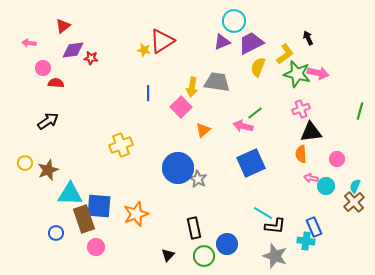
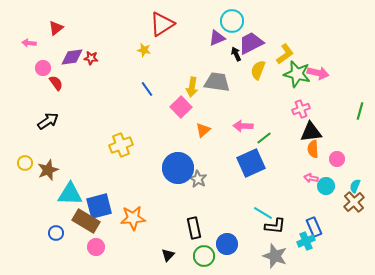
cyan circle at (234, 21): moved 2 px left
red triangle at (63, 26): moved 7 px left, 2 px down
black arrow at (308, 38): moved 72 px left, 16 px down
red triangle at (162, 41): moved 17 px up
purple triangle at (222, 42): moved 5 px left, 4 px up
purple diamond at (73, 50): moved 1 px left, 7 px down
yellow semicircle at (258, 67): moved 3 px down
red semicircle at (56, 83): rotated 49 degrees clockwise
blue line at (148, 93): moved 1 px left, 4 px up; rotated 35 degrees counterclockwise
green line at (255, 113): moved 9 px right, 25 px down
pink arrow at (243, 126): rotated 12 degrees counterclockwise
orange semicircle at (301, 154): moved 12 px right, 5 px up
blue square at (99, 206): rotated 20 degrees counterclockwise
orange star at (136, 214): moved 3 px left, 4 px down; rotated 15 degrees clockwise
brown rectangle at (84, 219): moved 2 px right, 2 px down; rotated 40 degrees counterclockwise
cyan cross at (306, 241): rotated 30 degrees counterclockwise
